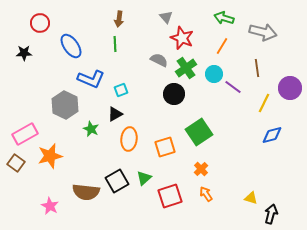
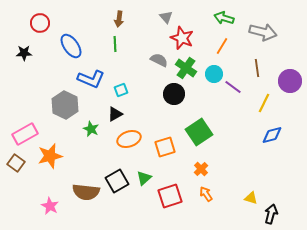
green cross: rotated 20 degrees counterclockwise
purple circle: moved 7 px up
orange ellipse: rotated 65 degrees clockwise
